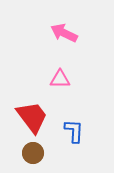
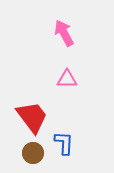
pink arrow: rotated 36 degrees clockwise
pink triangle: moved 7 px right
blue L-shape: moved 10 px left, 12 px down
